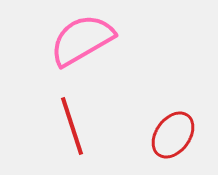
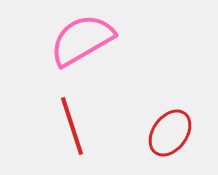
red ellipse: moved 3 px left, 2 px up
